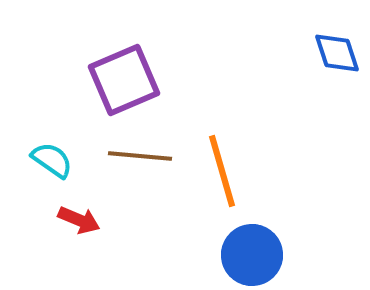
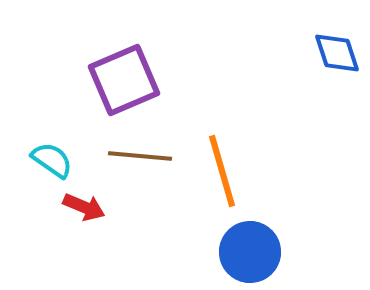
red arrow: moved 5 px right, 13 px up
blue circle: moved 2 px left, 3 px up
